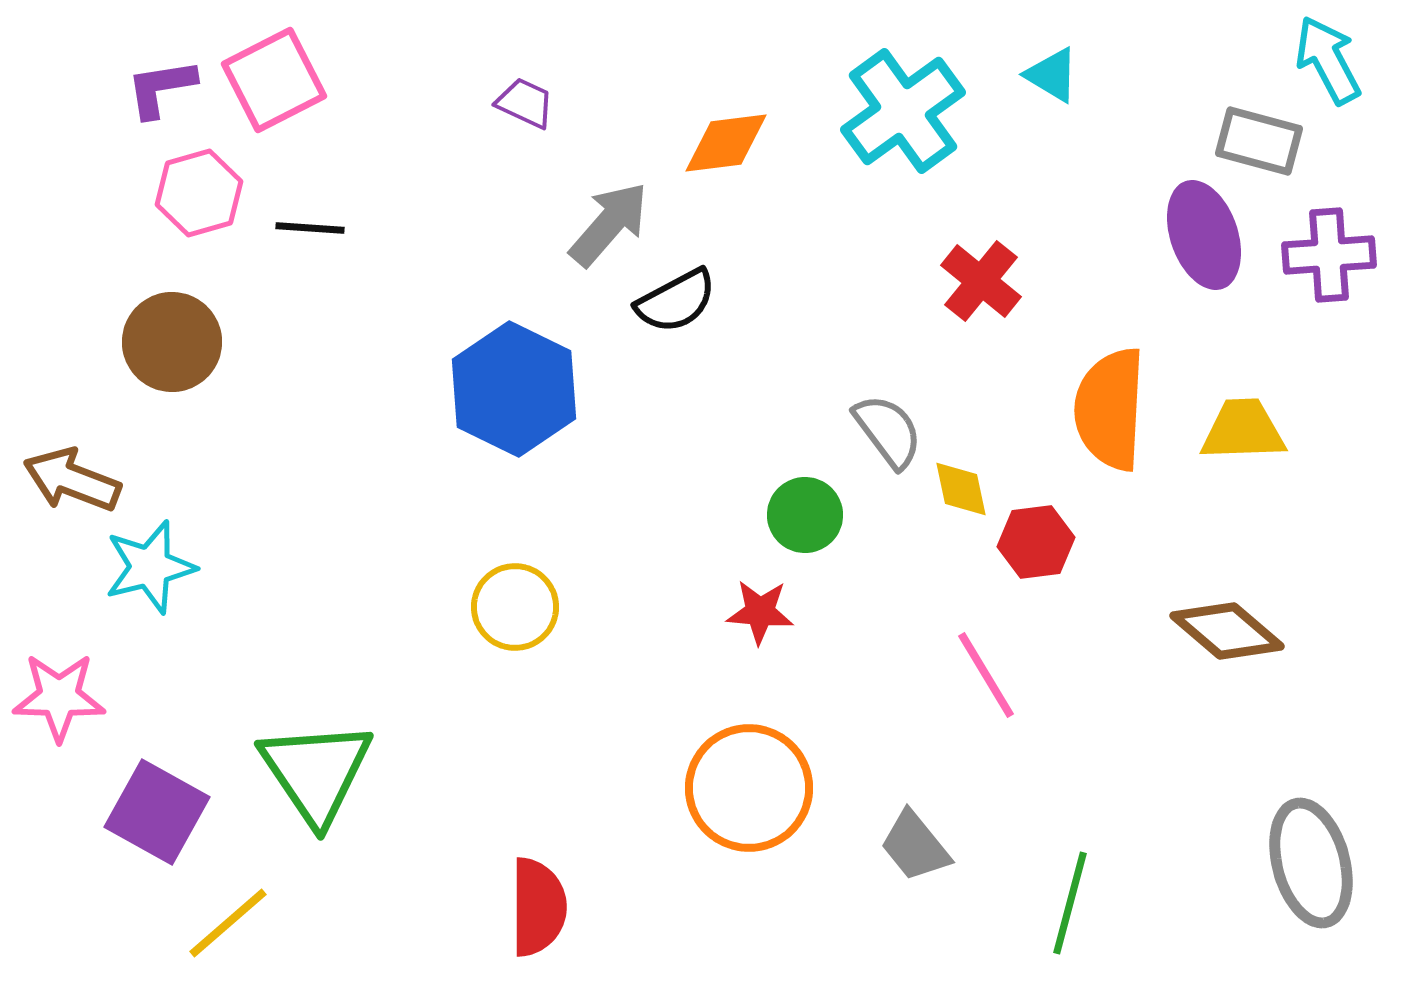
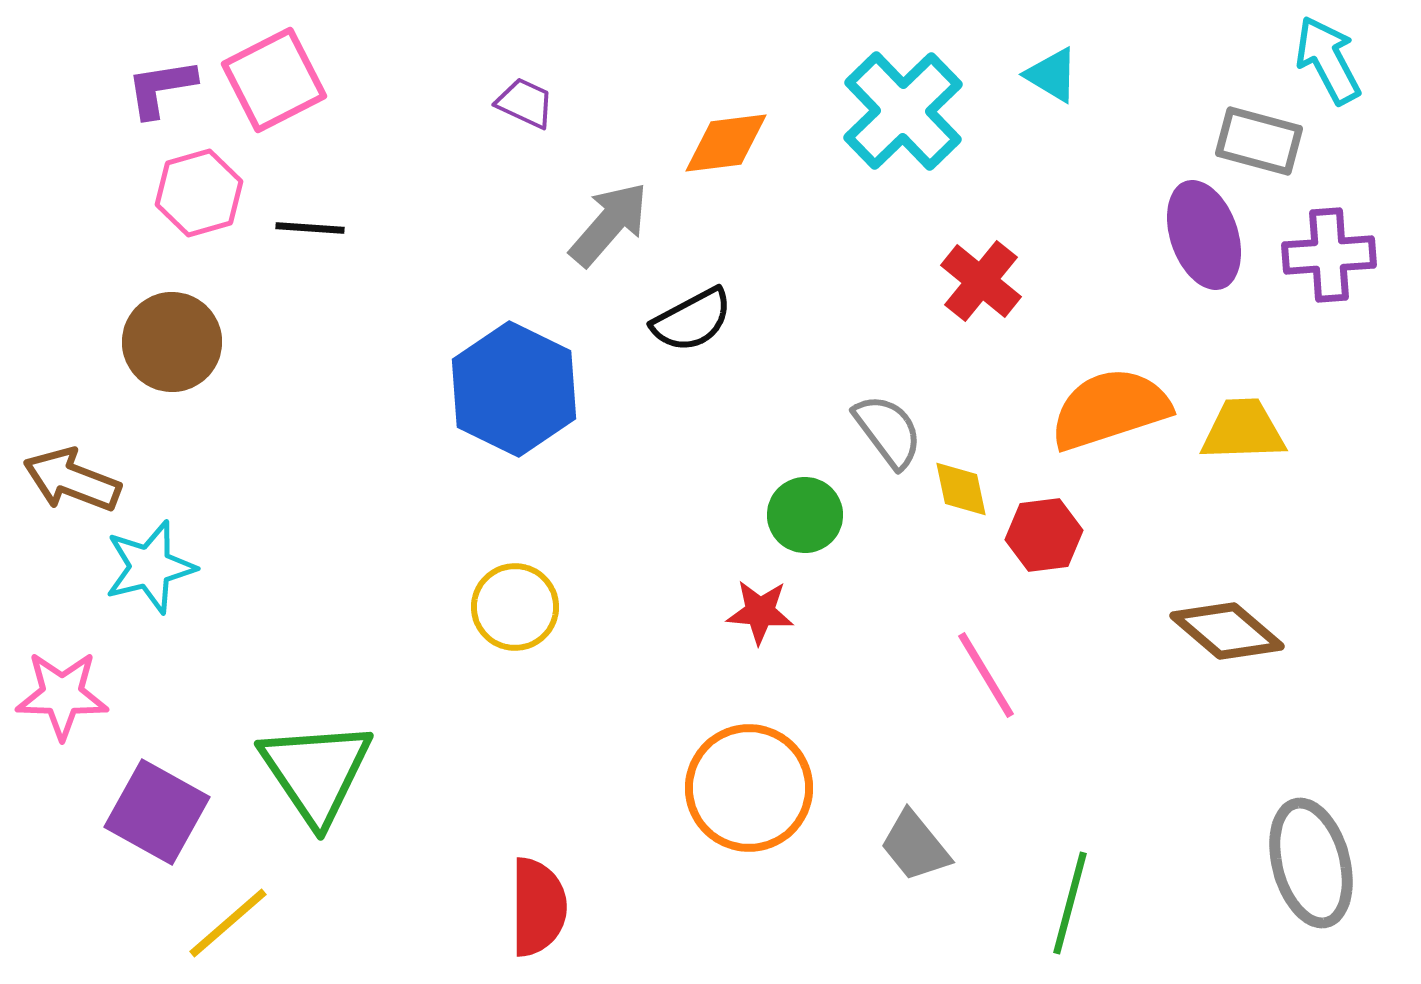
cyan cross: rotated 8 degrees counterclockwise
black semicircle: moved 16 px right, 19 px down
orange semicircle: rotated 69 degrees clockwise
red hexagon: moved 8 px right, 7 px up
pink star: moved 3 px right, 2 px up
